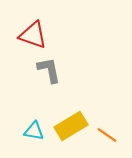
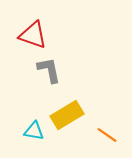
yellow rectangle: moved 4 px left, 11 px up
